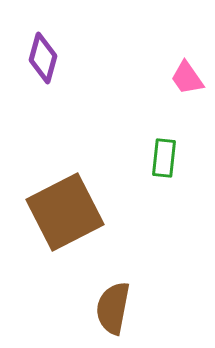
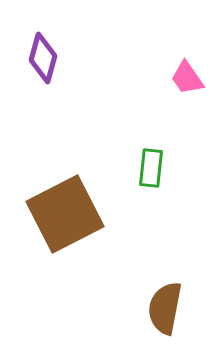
green rectangle: moved 13 px left, 10 px down
brown square: moved 2 px down
brown semicircle: moved 52 px right
